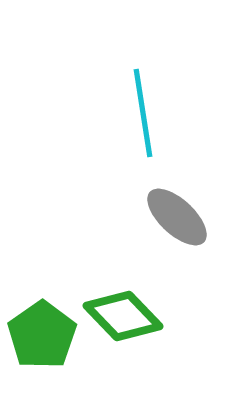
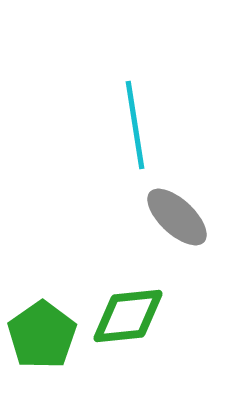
cyan line: moved 8 px left, 12 px down
green diamond: moved 5 px right; rotated 52 degrees counterclockwise
